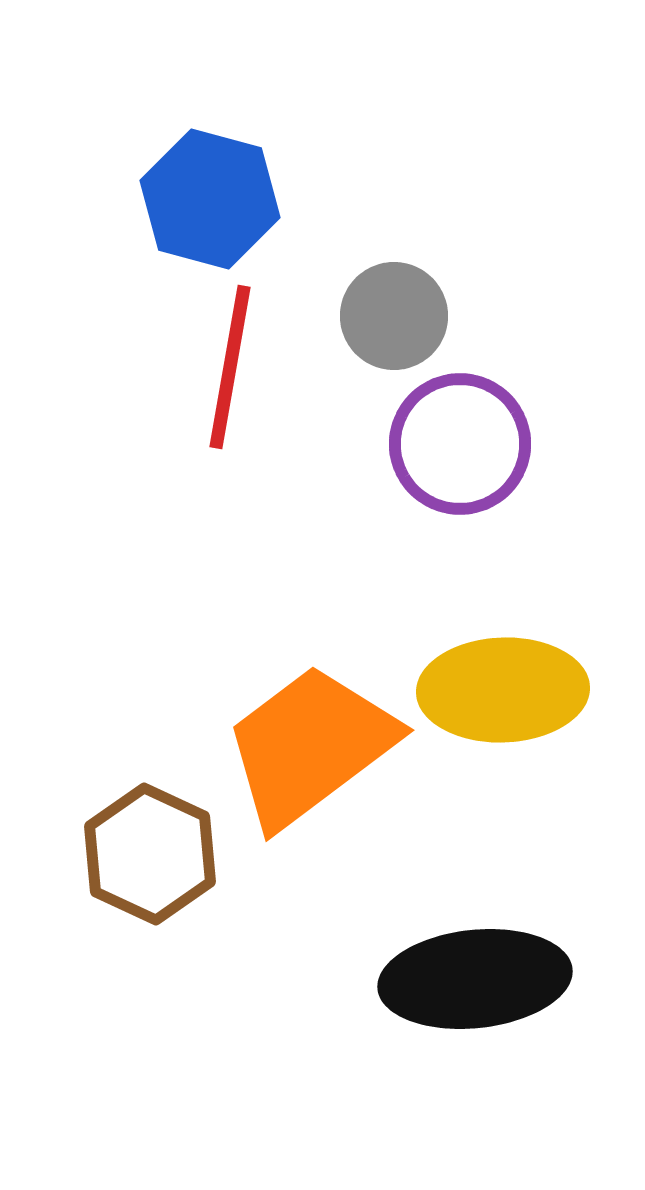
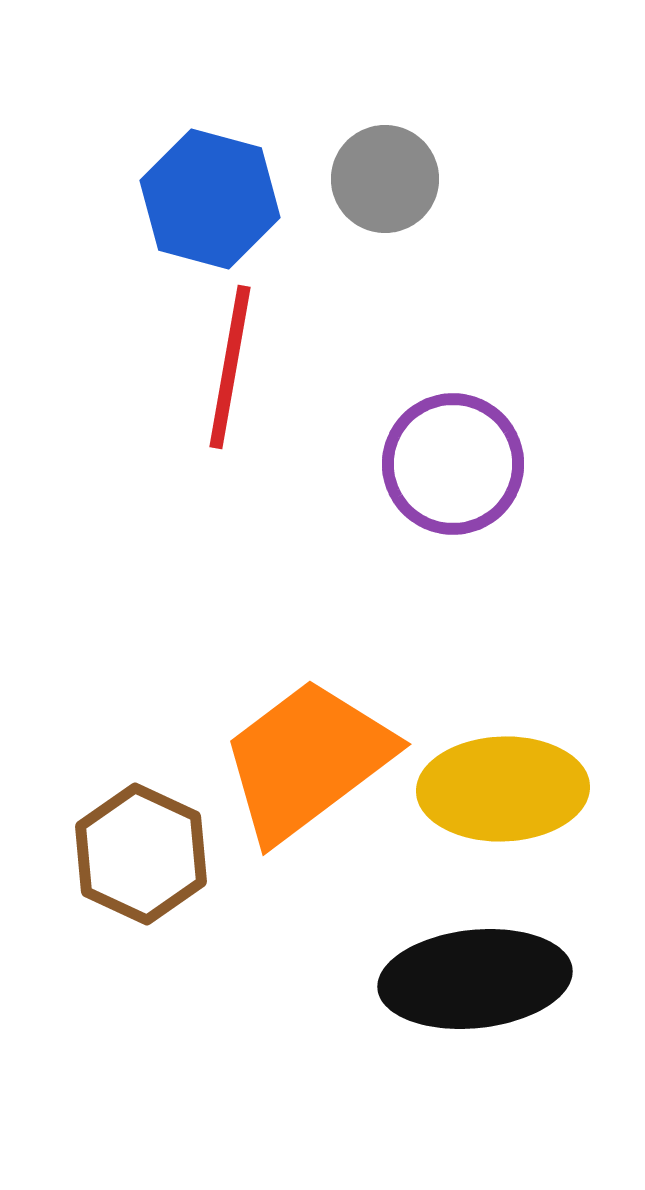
gray circle: moved 9 px left, 137 px up
purple circle: moved 7 px left, 20 px down
yellow ellipse: moved 99 px down
orange trapezoid: moved 3 px left, 14 px down
brown hexagon: moved 9 px left
